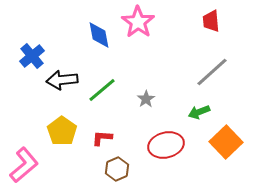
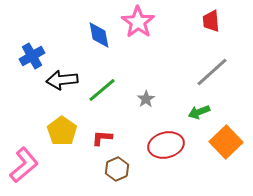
blue cross: rotated 10 degrees clockwise
